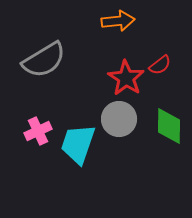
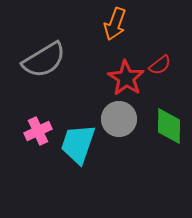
orange arrow: moved 3 px left, 3 px down; rotated 116 degrees clockwise
